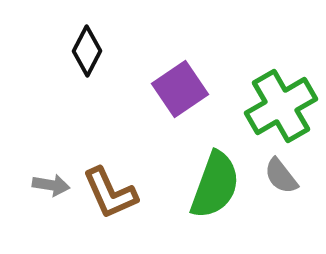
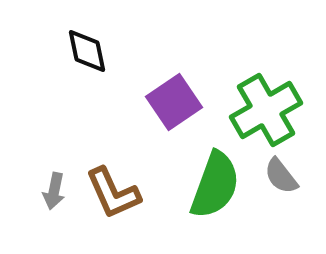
black diamond: rotated 39 degrees counterclockwise
purple square: moved 6 px left, 13 px down
green cross: moved 15 px left, 4 px down
gray arrow: moved 3 px right, 6 px down; rotated 93 degrees clockwise
brown L-shape: moved 3 px right
